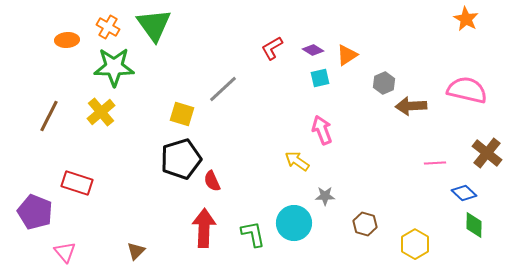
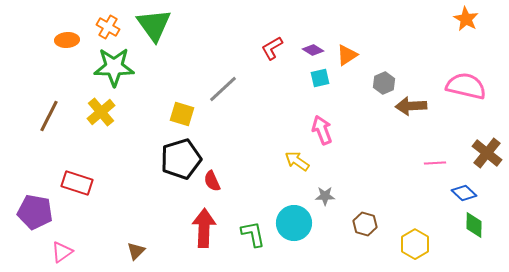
pink semicircle: moved 1 px left, 4 px up
purple pentagon: rotated 12 degrees counterclockwise
pink triangle: moved 3 px left; rotated 35 degrees clockwise
